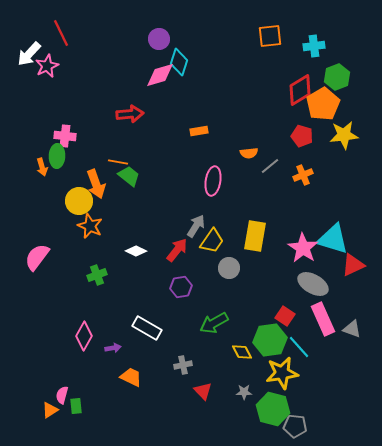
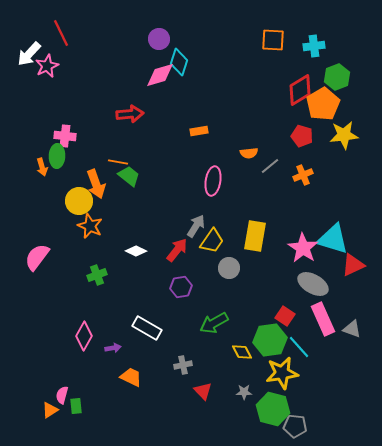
orange square at (270, 36): moved 3 px right, 4 px down; rotated 10 degrees clockwise
